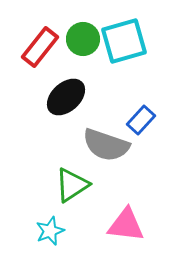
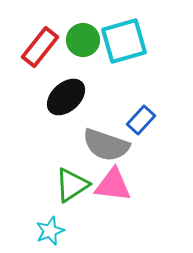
green circle: moved 1 px down
pink triangle: moved 13 px left, 40 px up
